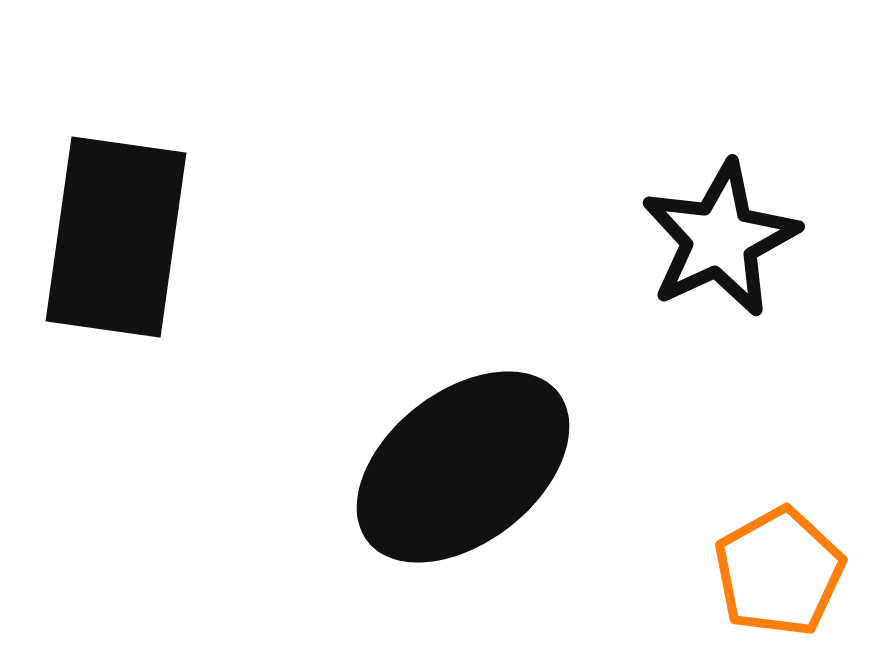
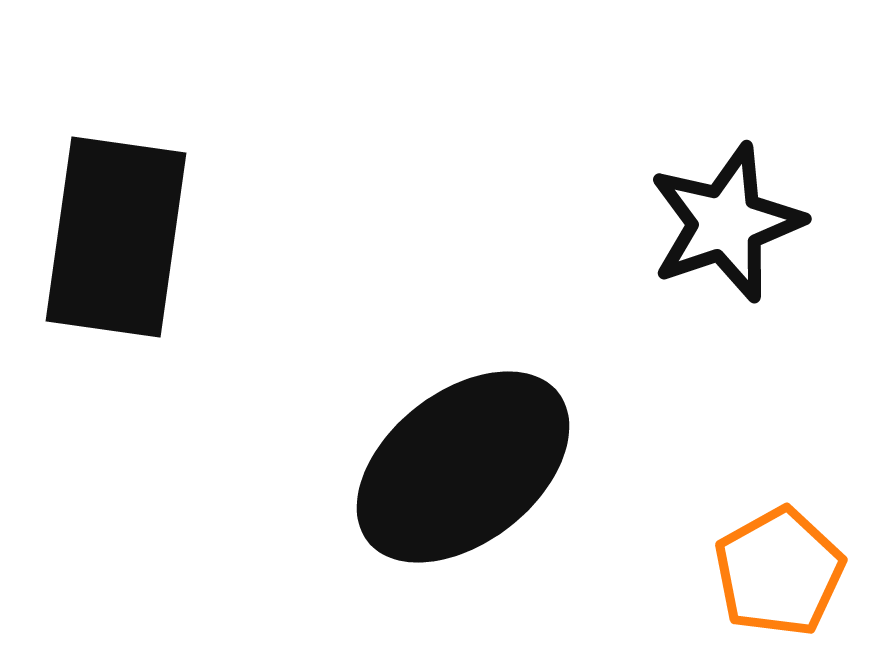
black star: moved 6 px right, 16 px up; rotated 6 degrees clockwise
